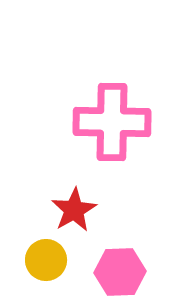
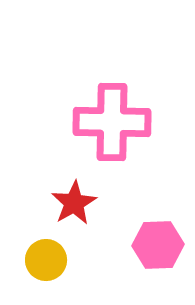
red star: moved 7 px up
pink hexagon: moved 38 px right, 27 px up
